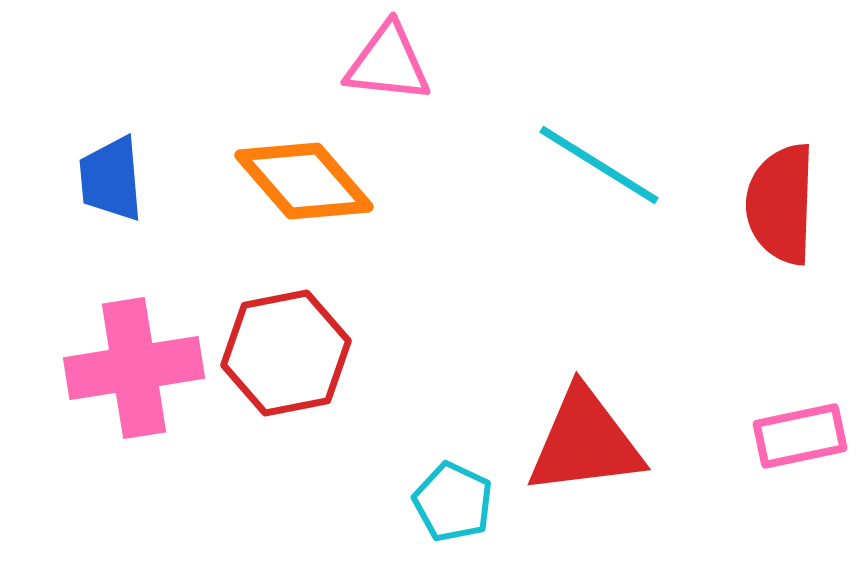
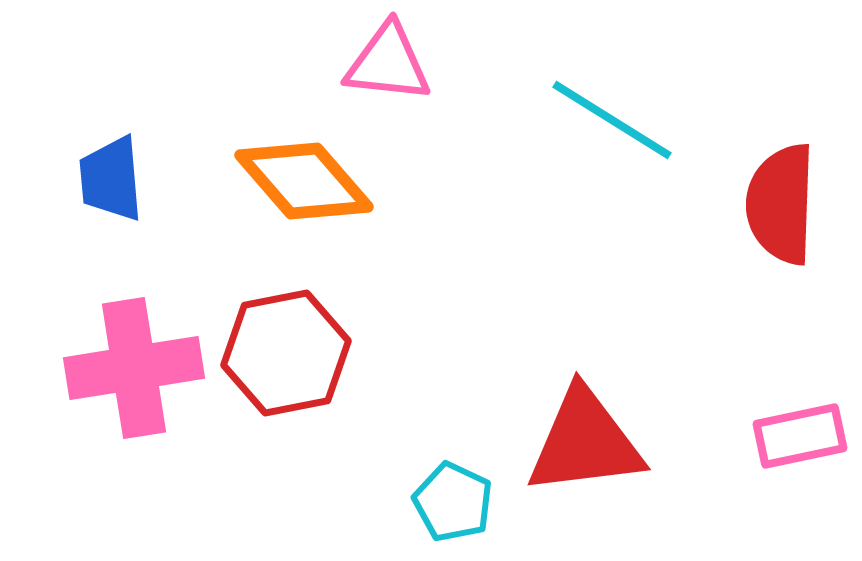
cyan line: moved 13 px right, 45 px up
